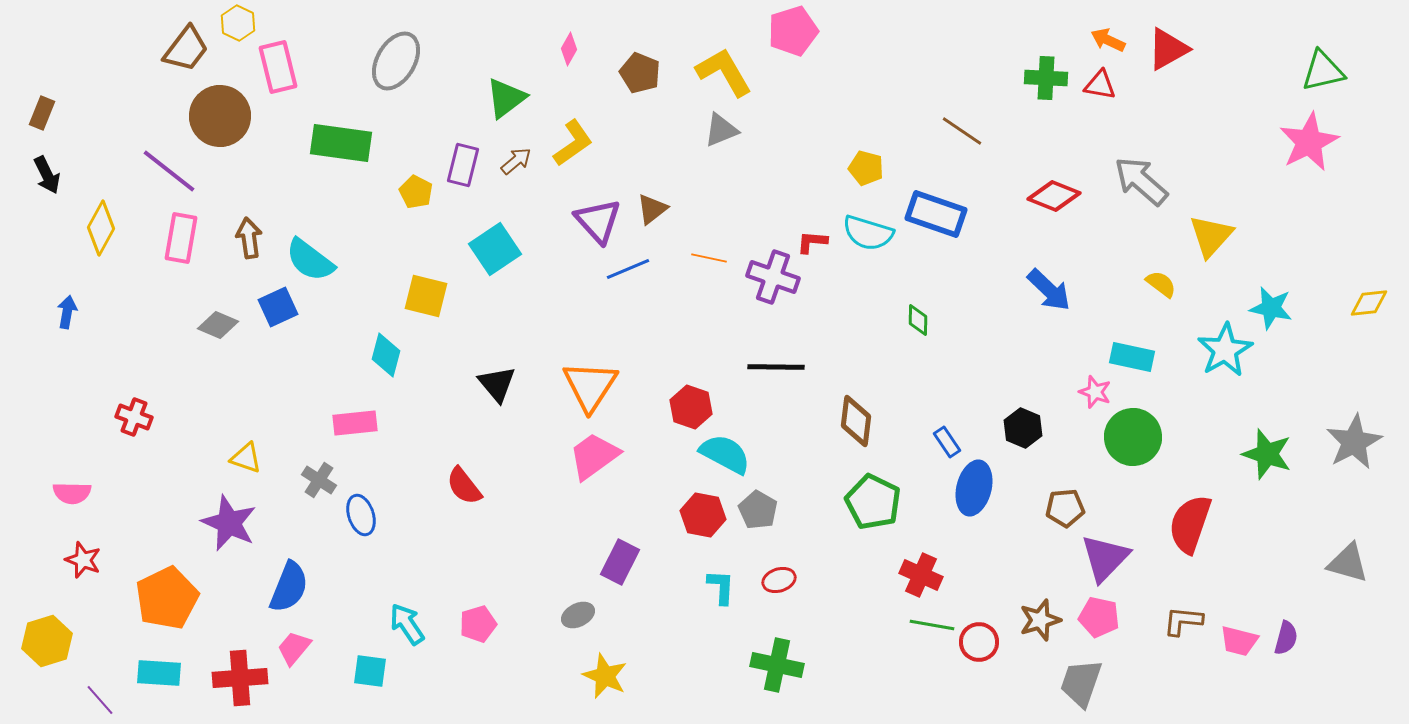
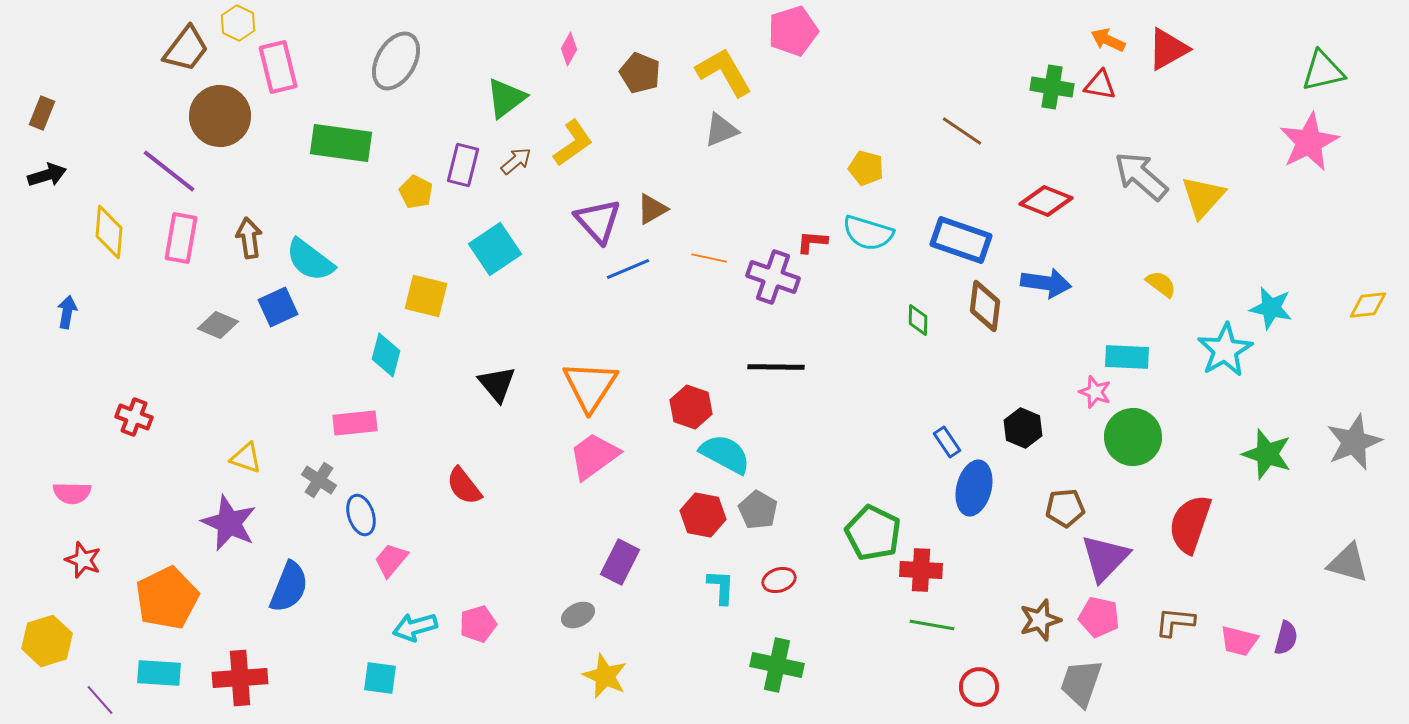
green cross at (1046, 78): moved 6 px right, 9 px down; rotated 6 degrees clockwise
black arrow at (47, 175): rotated 81 degrees counterclockwise
gray arrow at (1141, 181): moved 5 px up
red diamond at (1054, 196): moved 8 px left, 5 px down
brown triangle at (652, 209): rotated 8 degrees clockwise
blue rectangle at (936, 214): moved 25 px right, 26 px down
yellow diamond at (101, 228): moved 8 px right, 4 px down; rotated 24 degrees counterclockwise
yellow triangle at (1211, 236): moved 8 px left, 39 px up
blue arrow at (1049, 290): moved 3 px left, 7 px up; rotated 36 degrees counterclockwise
yellow diamond at (1369, 303): moved 1 px left, 2 px down
cyan rectangle at (1132, 357): moved 5 px left; rotated 9 degrees counterclockwise
brown diamond at (856, 421): moved 129 px right, 115 px up
gray star at (1354, 442): rotated 6 degrees clockwise
green pentagon at (873, 502): moved 31 px down
red cross at (921, 575): moved 5 px up; rotated 21 degrees counterclockwise
brown L-shape at (1183, 621): moved 8 px left, 1 px down
cyan arrow at (407, 624): moved 8 px right, 3 px down; rotated 72 degrees counterclockwise
red circle at (979, 642): moved 45 px down
pink trapezoid at (294, 648): moved 97 px right, 88 px up
cyan square at (370, 671): moved 10 px right, 7 px down
